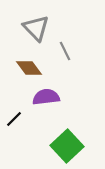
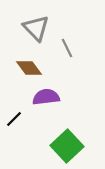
gray line: moved 2 px right, 3 px up
